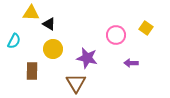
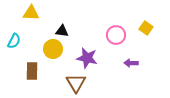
black triangle: moved 13 px right, 7 px down; rotated 24 degrees counterclockwise
